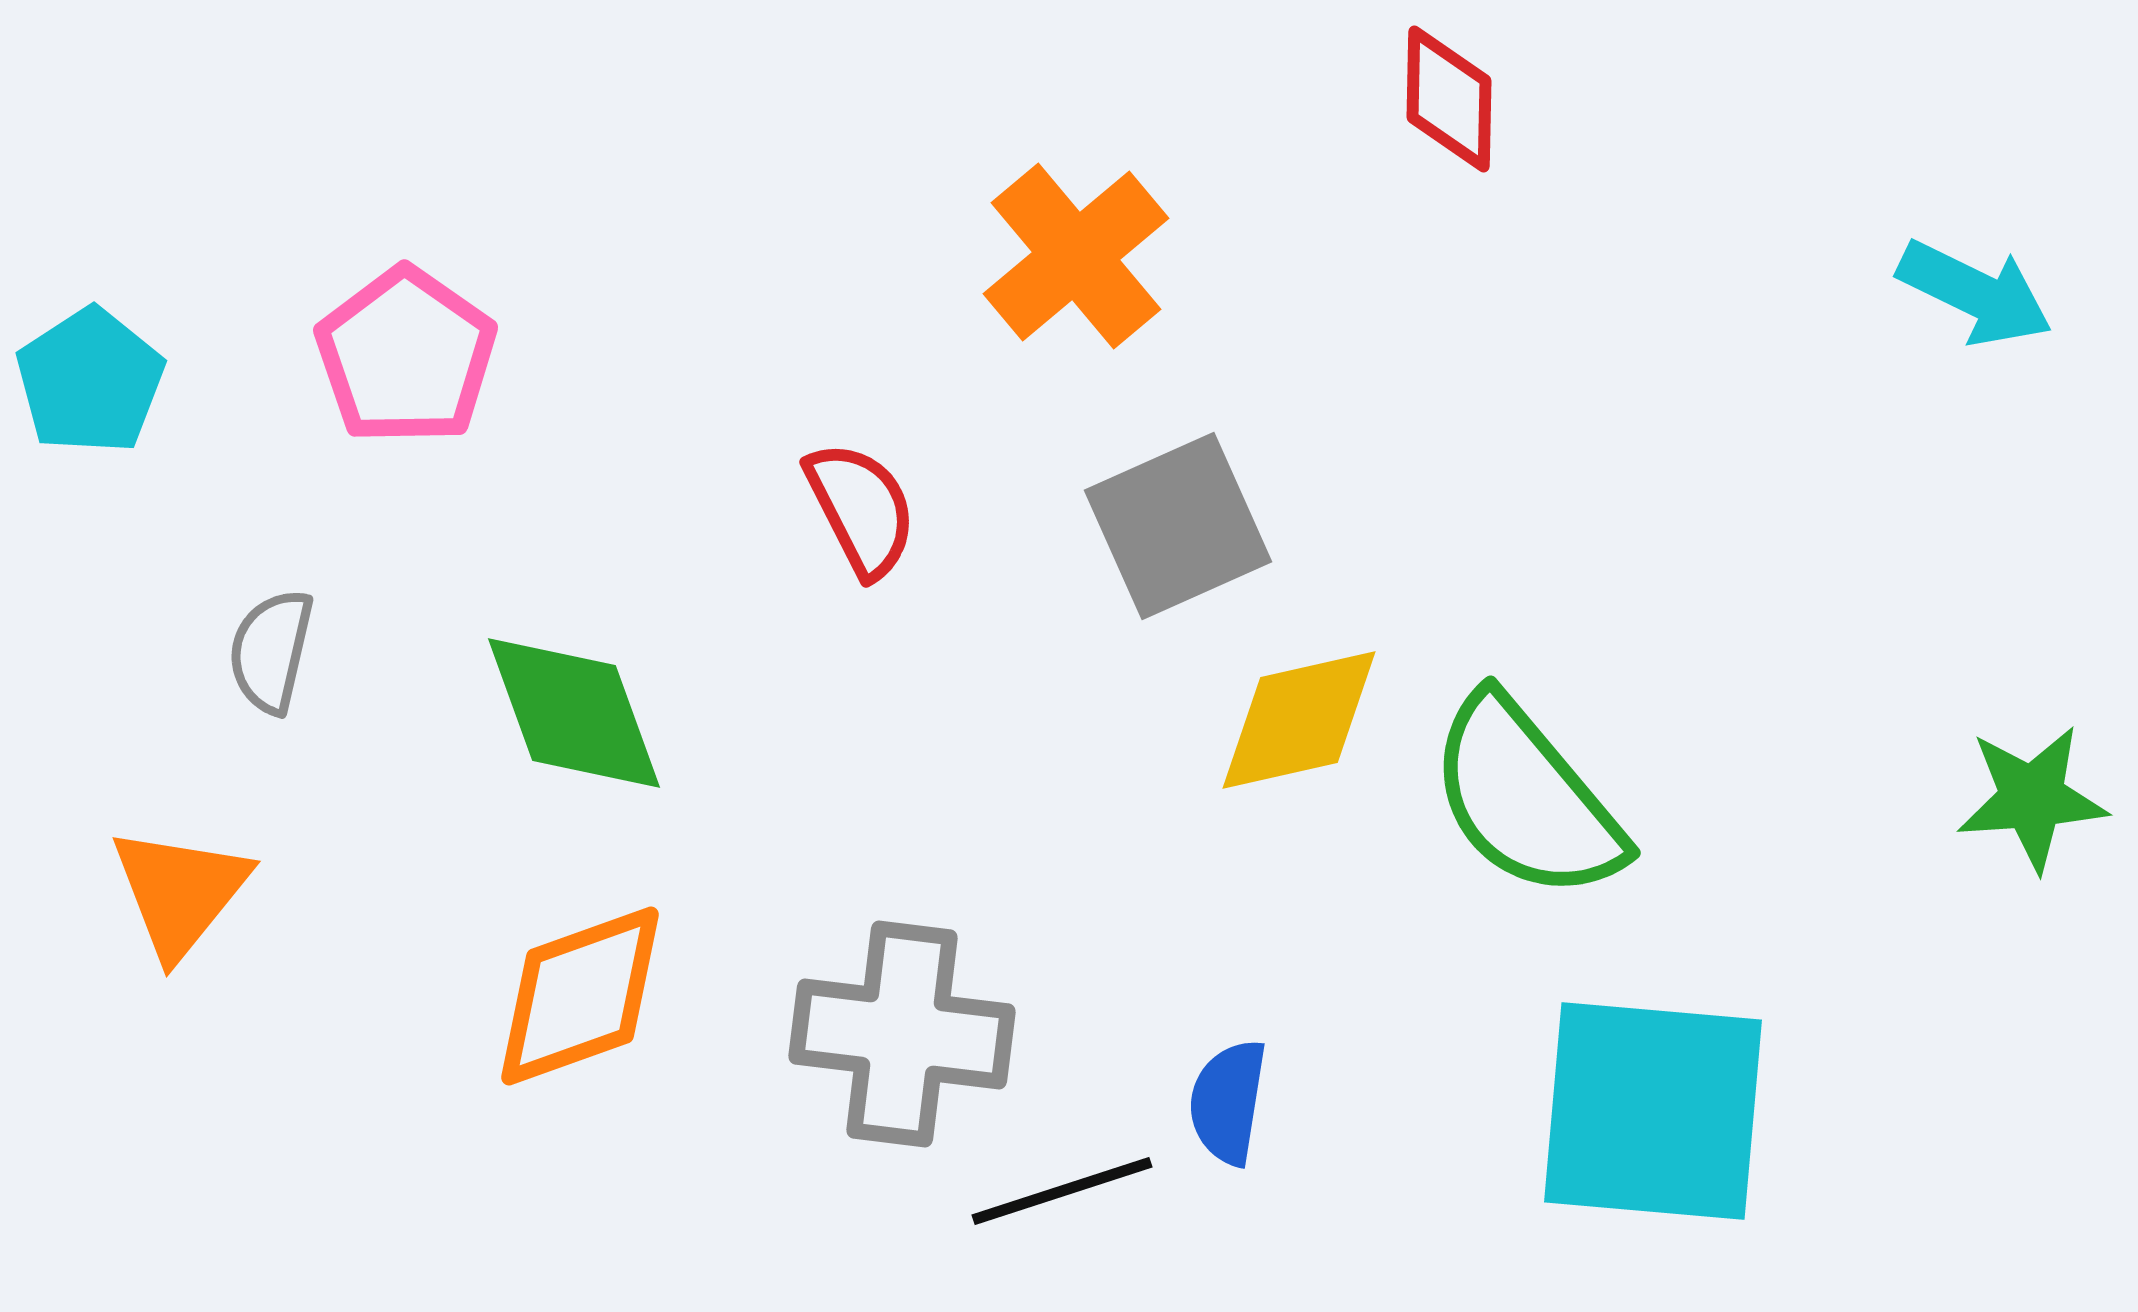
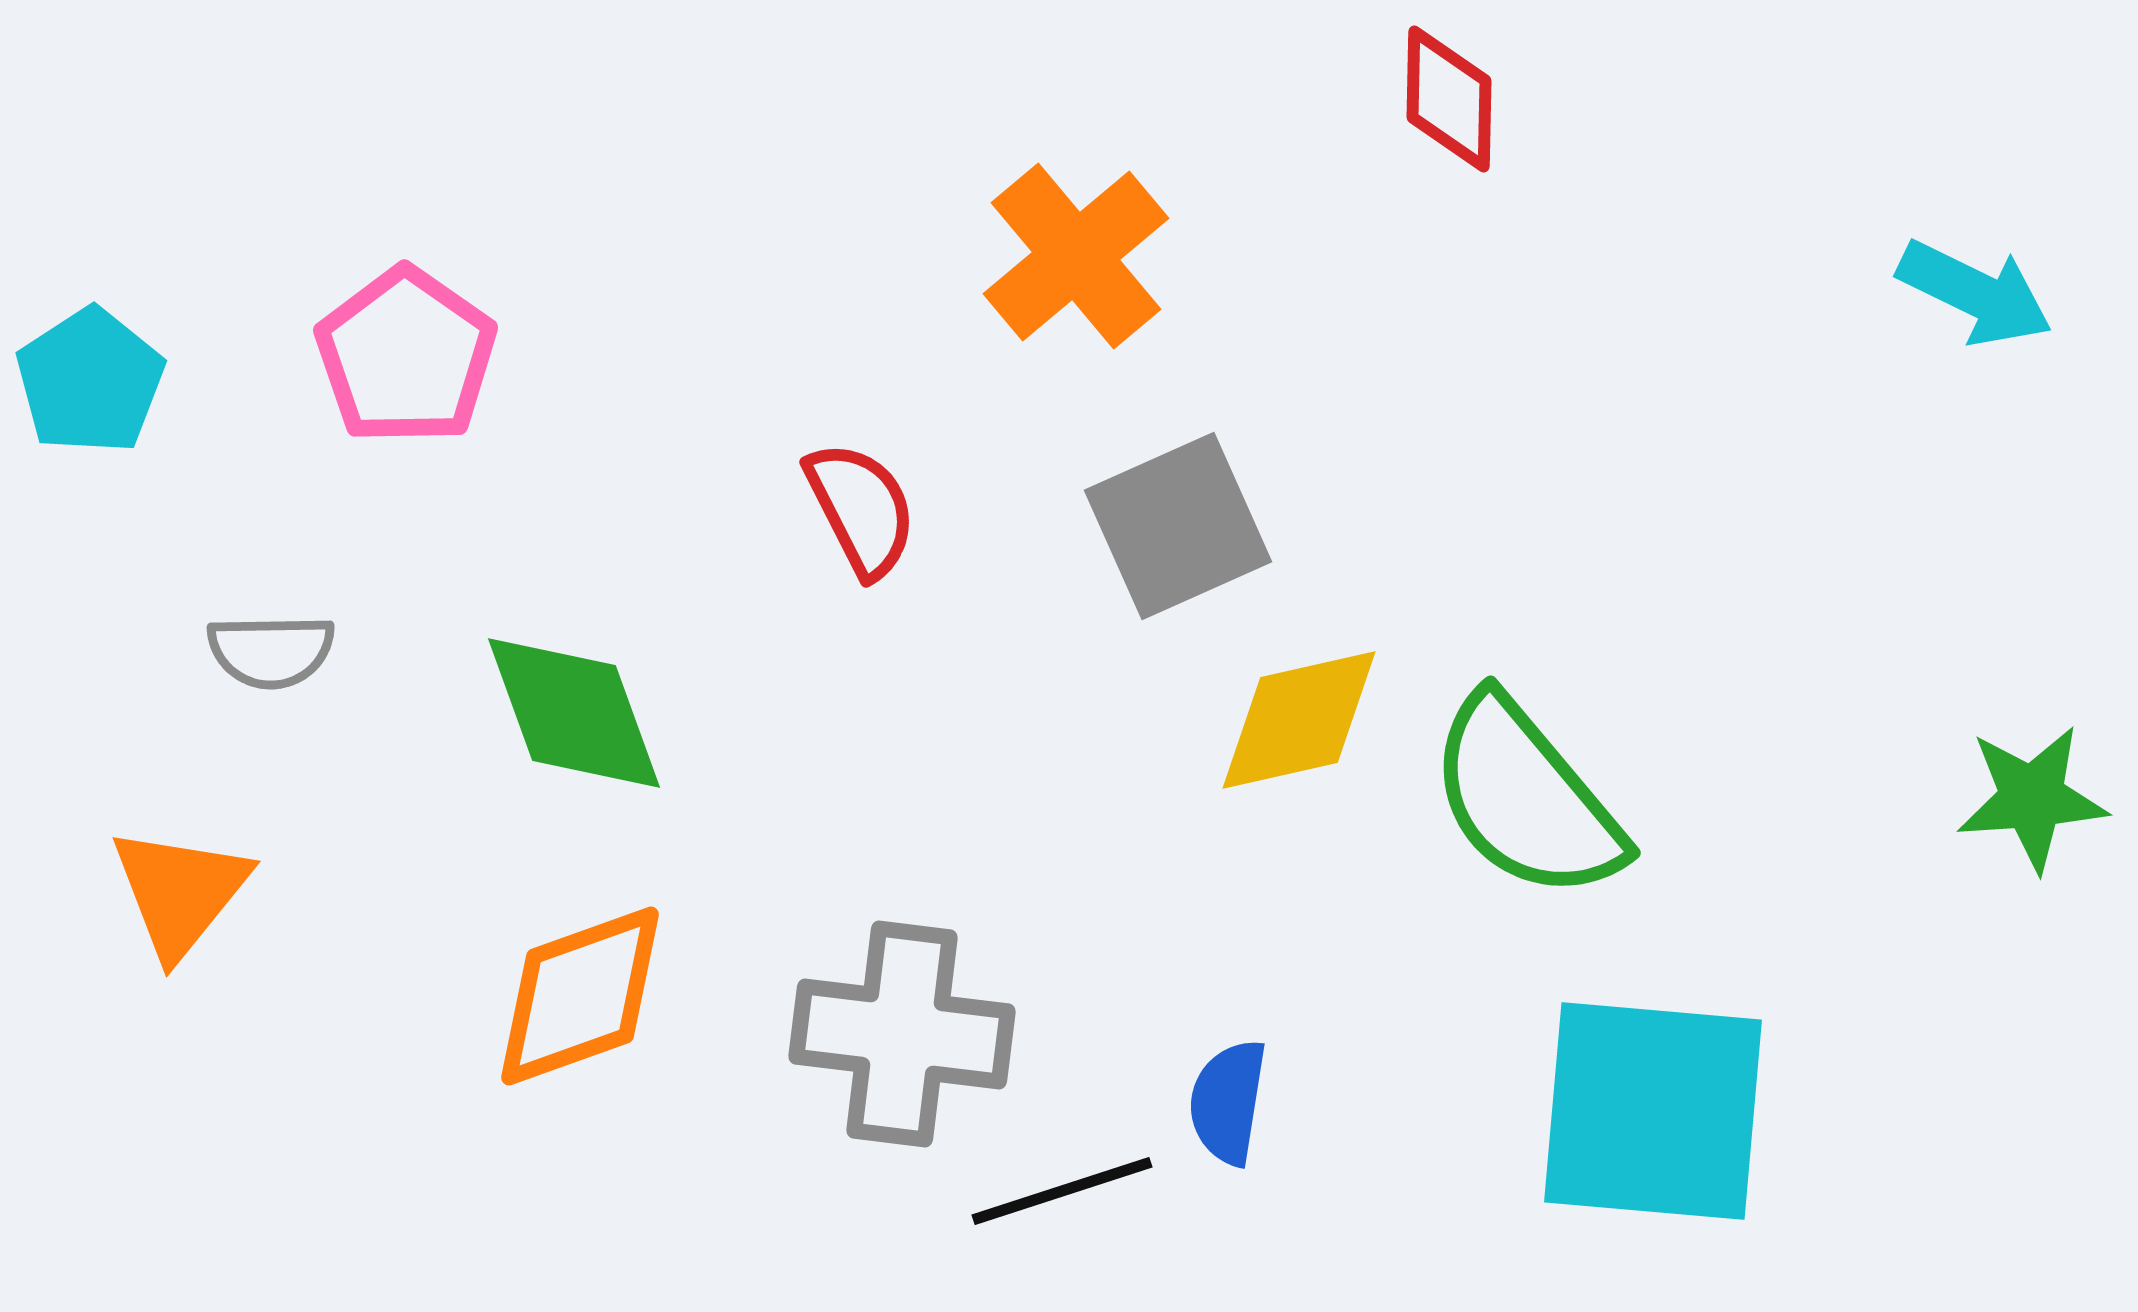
gray semicircle: rotated 104 degrees counterclockwise
